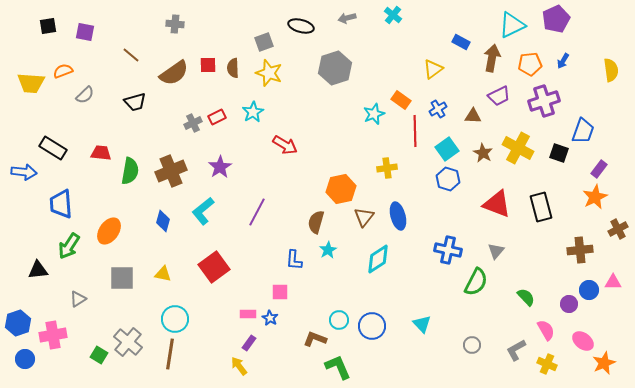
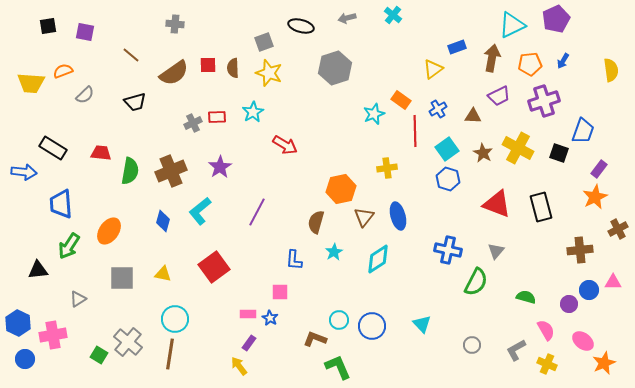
blue rectangle at (461, 42): moved 4 px left, 5 px down; rotated 48 degrees counterclockwise
red rectangle at (217, 117): rotated 24 degrees clockwise
cyan L-shape at (203, 211): moved 3 px left
cyan star at (328, 250): moved 6 px right, 2 px down
green semicircle at (526, 297): rotated 30 degrees counterclockwise
blue hexagon at (18, 323): rotated 15 degrees counterclockwise
